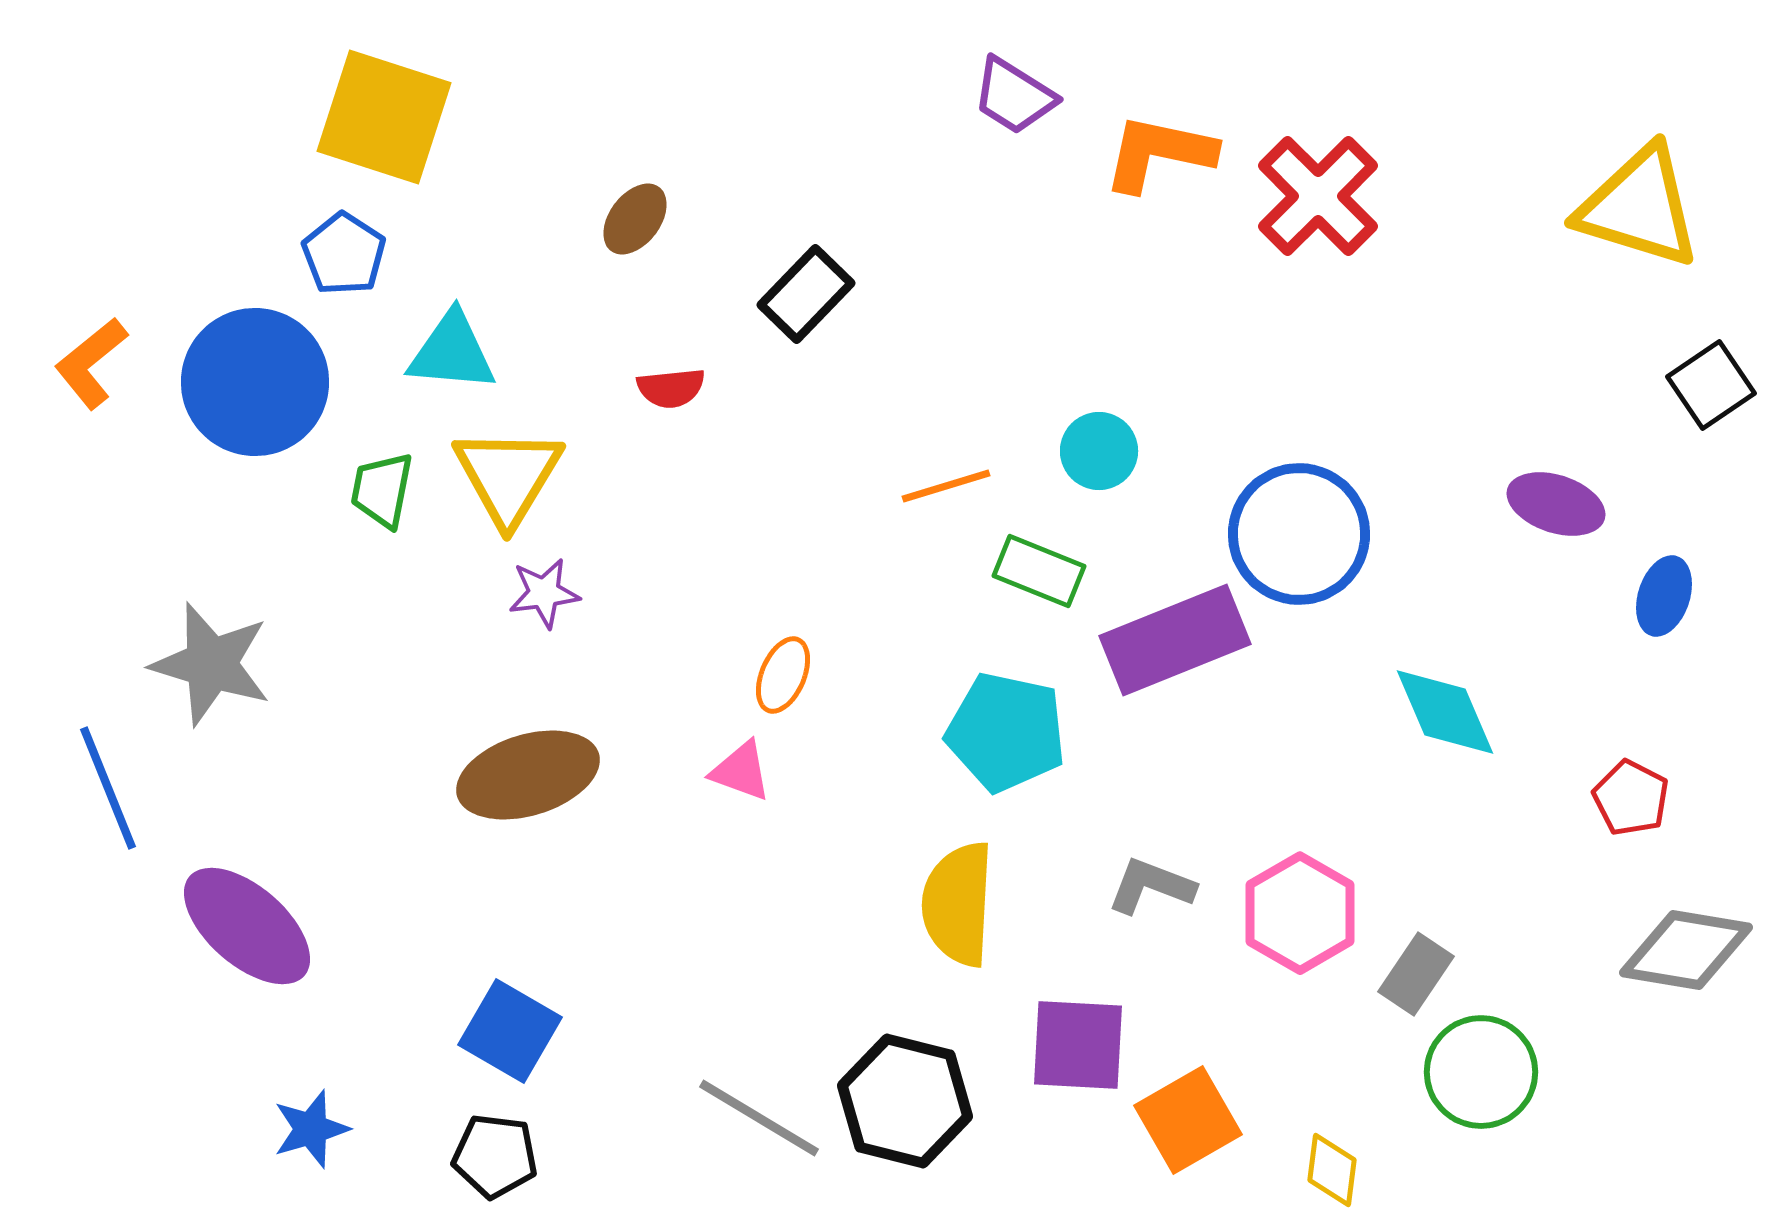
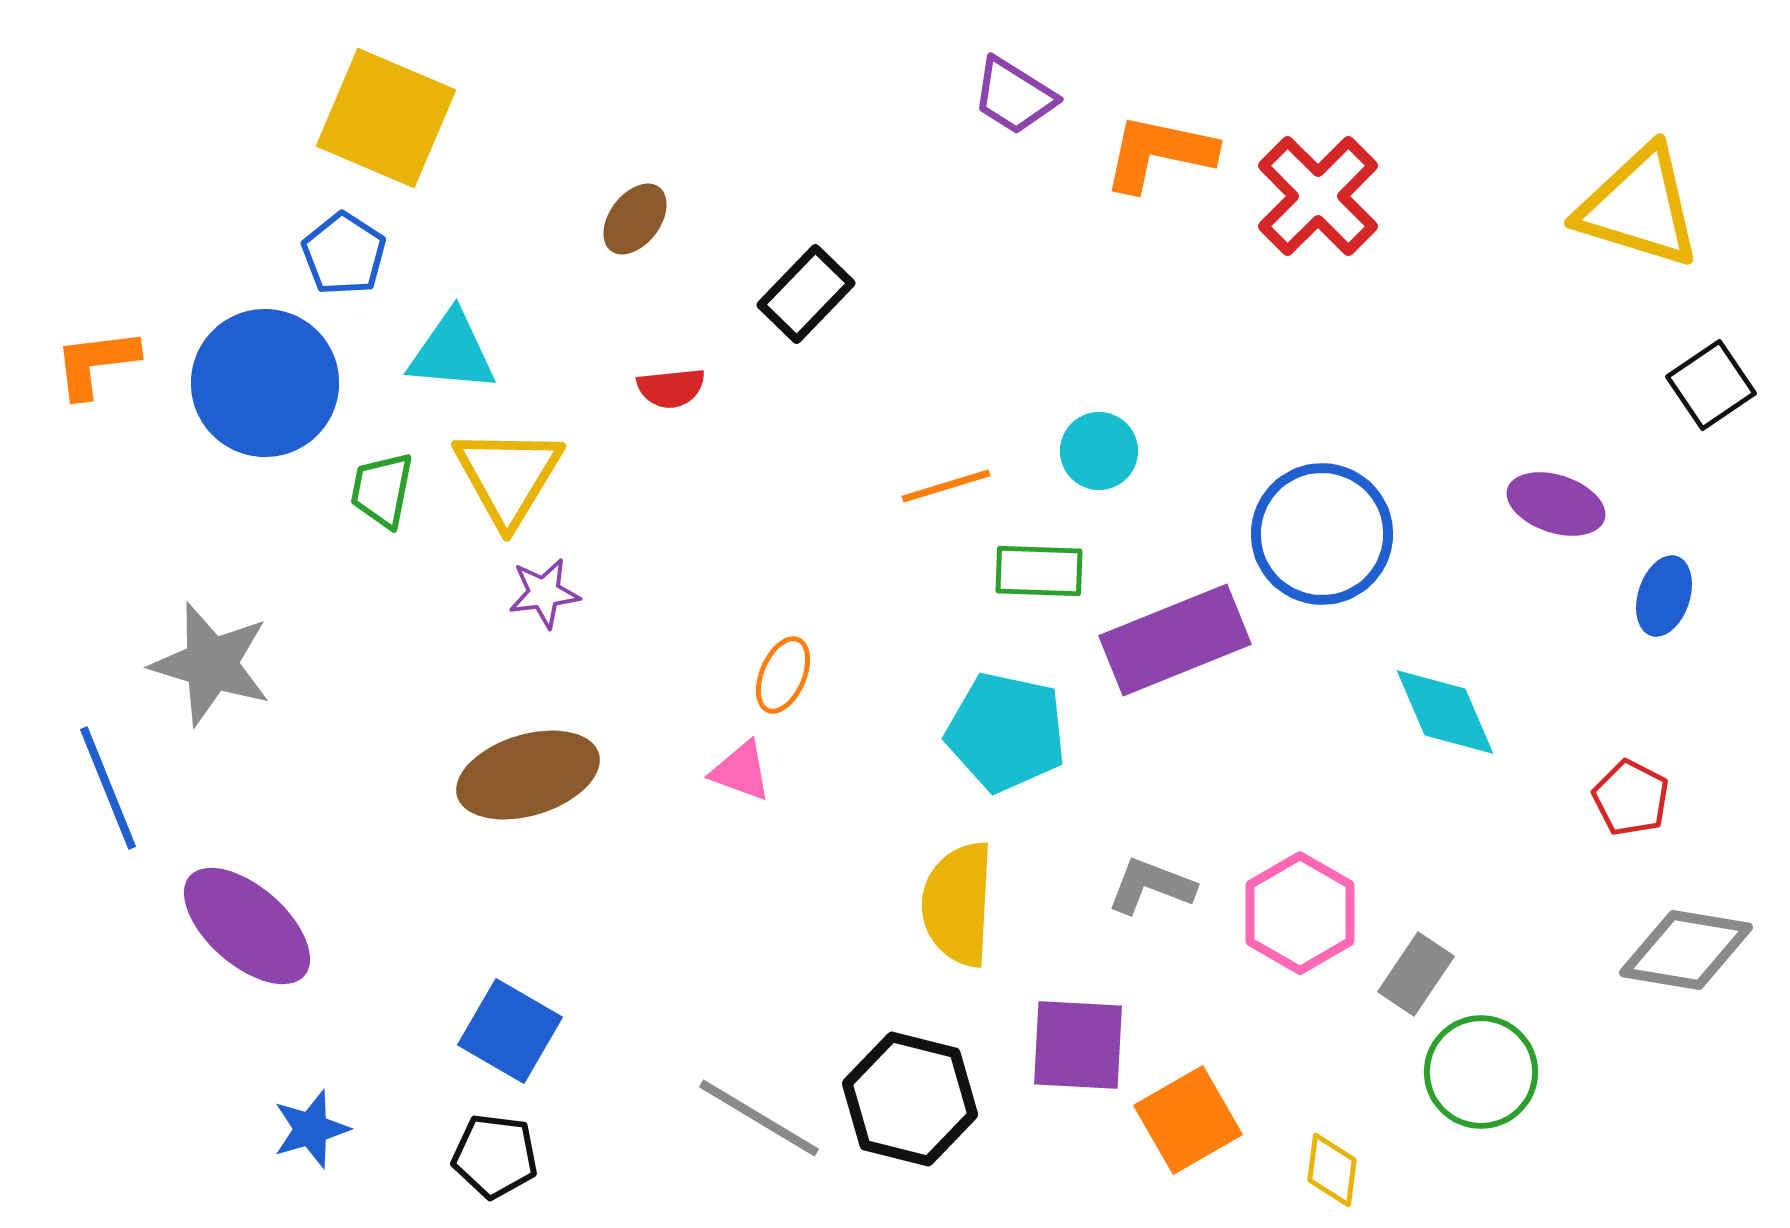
yellow square at (384, 117): moved 2 px right, 1 px down; rotated 5 degrees clockwise
orange L-shape at (91, 363): moved 5 px right; rotated 32 degrees clockwise
blue circle at (255, 382): moved 10 px right, 1 px down
blue circle at (1299, 534): moved 23 px right
green rectangle at (1039, 571): rotated 20 degrees counterclockwise
black hexagon at (905, 1101): moved 5 px right, 2 px up
